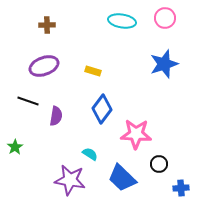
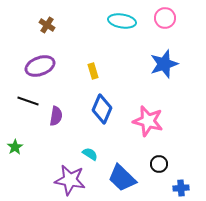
brown cross: rotated 35 degrees clockwise
purple ellipse: moved 4 px left
yellow rectangle: rotated 56 degrees clockwise
blue diamond: rotated 12 degrees counterclockwise
pink star: moved 12 px right, 13 px up; rotated 12 degrees clockwise
